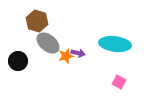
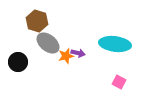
black circle: moved 1 px down
